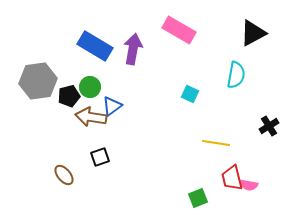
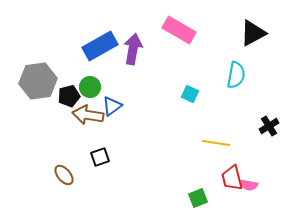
blue rectangle: moved 5 px right; rotated 60 degrees counterclockwise
brown arrow: moved 3 px left, 2 px up
